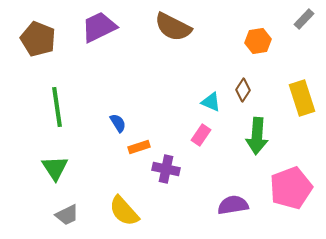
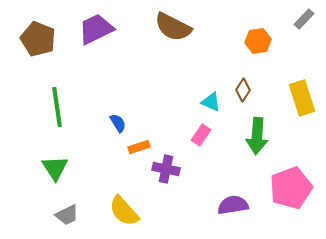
purple trapezoid: moved 3 px left, 2 px down
